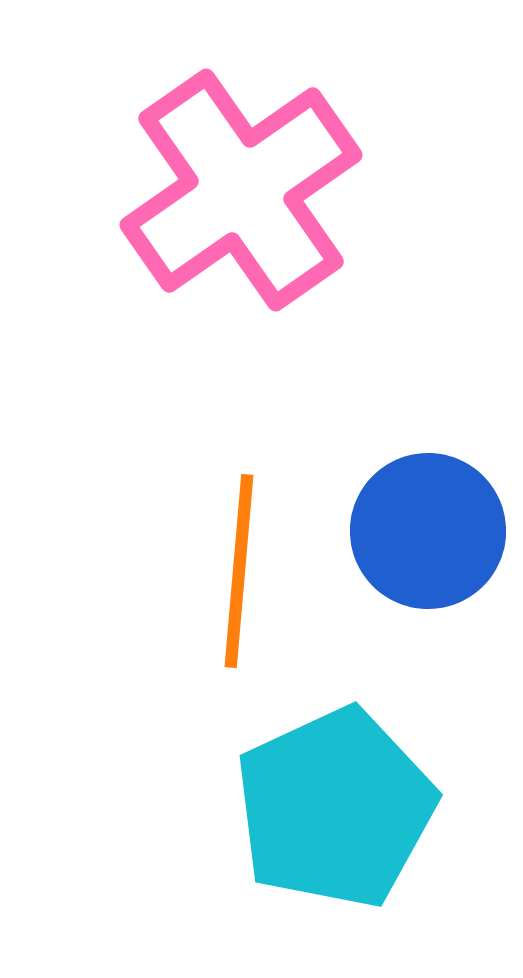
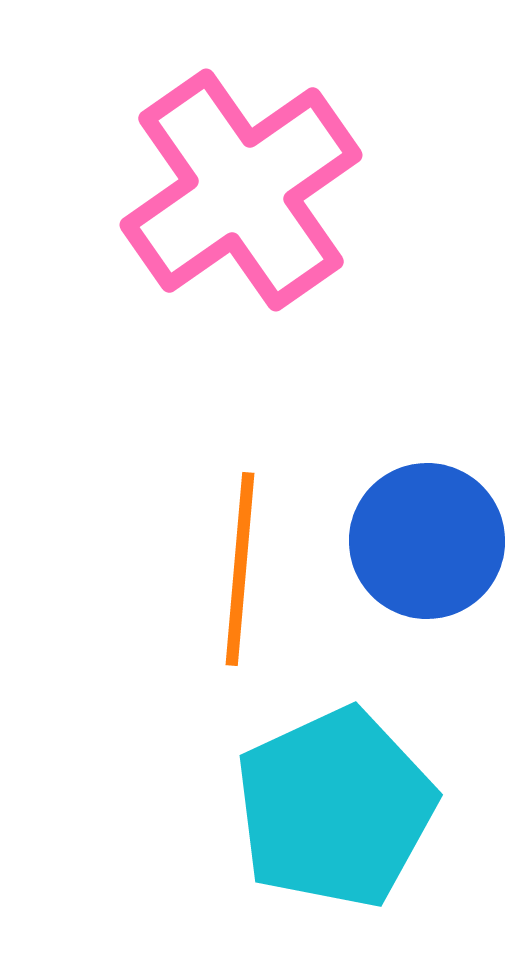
blue circle: moved 1 px left, 10 px down
orange line: moved 1 px right, 2 px up
